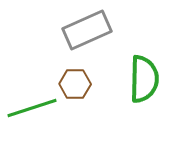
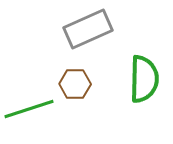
gray rectangle: moved 1 px right, 1 px up
green line: moved 3 px left, 1 px down
